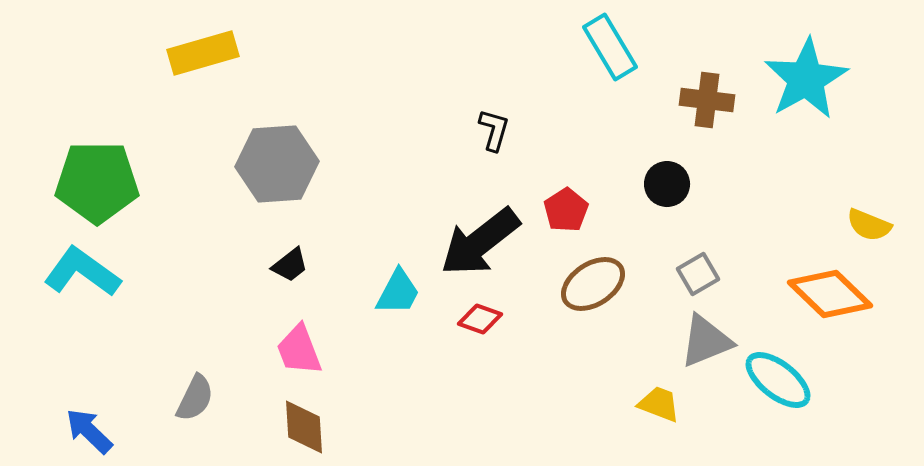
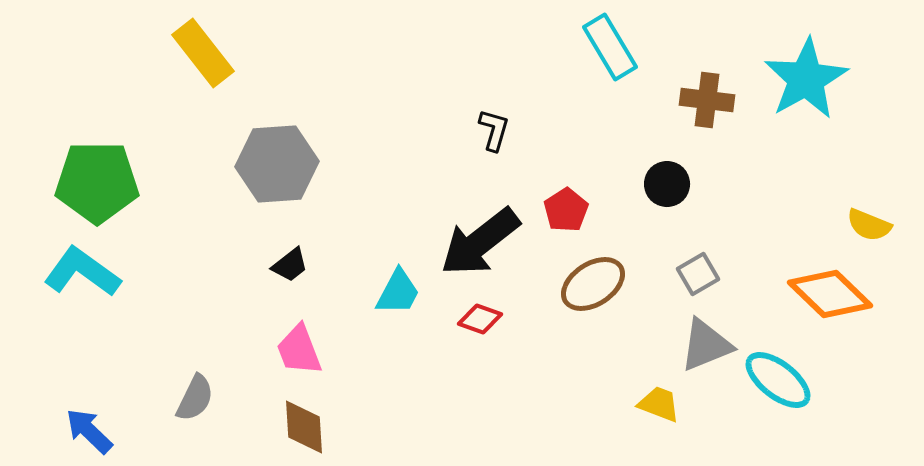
yellow rectangle: rotated 68 degrees clockwise
gray triangle: moved 4 px down
